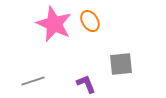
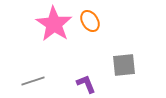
pink star: rotated 9 degrees clockwise
gray square: moved 3 px right, 1 px down
